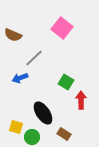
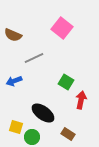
gray line: rotated 18 degrees clockwise
blue arrow: moved 6 px left, 3 px down
red arrow: rotated 12 degrees clockwise
black ellipse: rotated 20 degrees counterclockwise
brown rectangle: moved 4 px right
